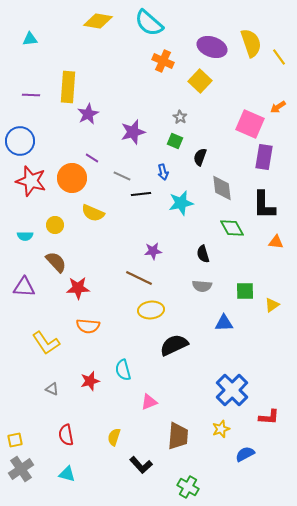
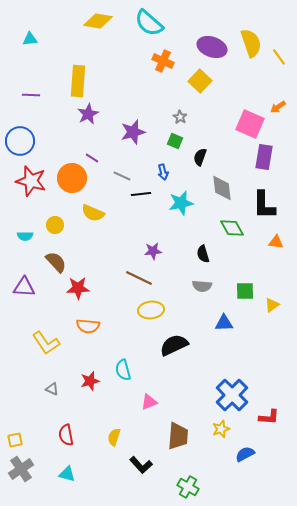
yellow rectangle at (68, 87): moved 10 px right, 6 px up
blue cross at (232, 390): moved 5 px down
